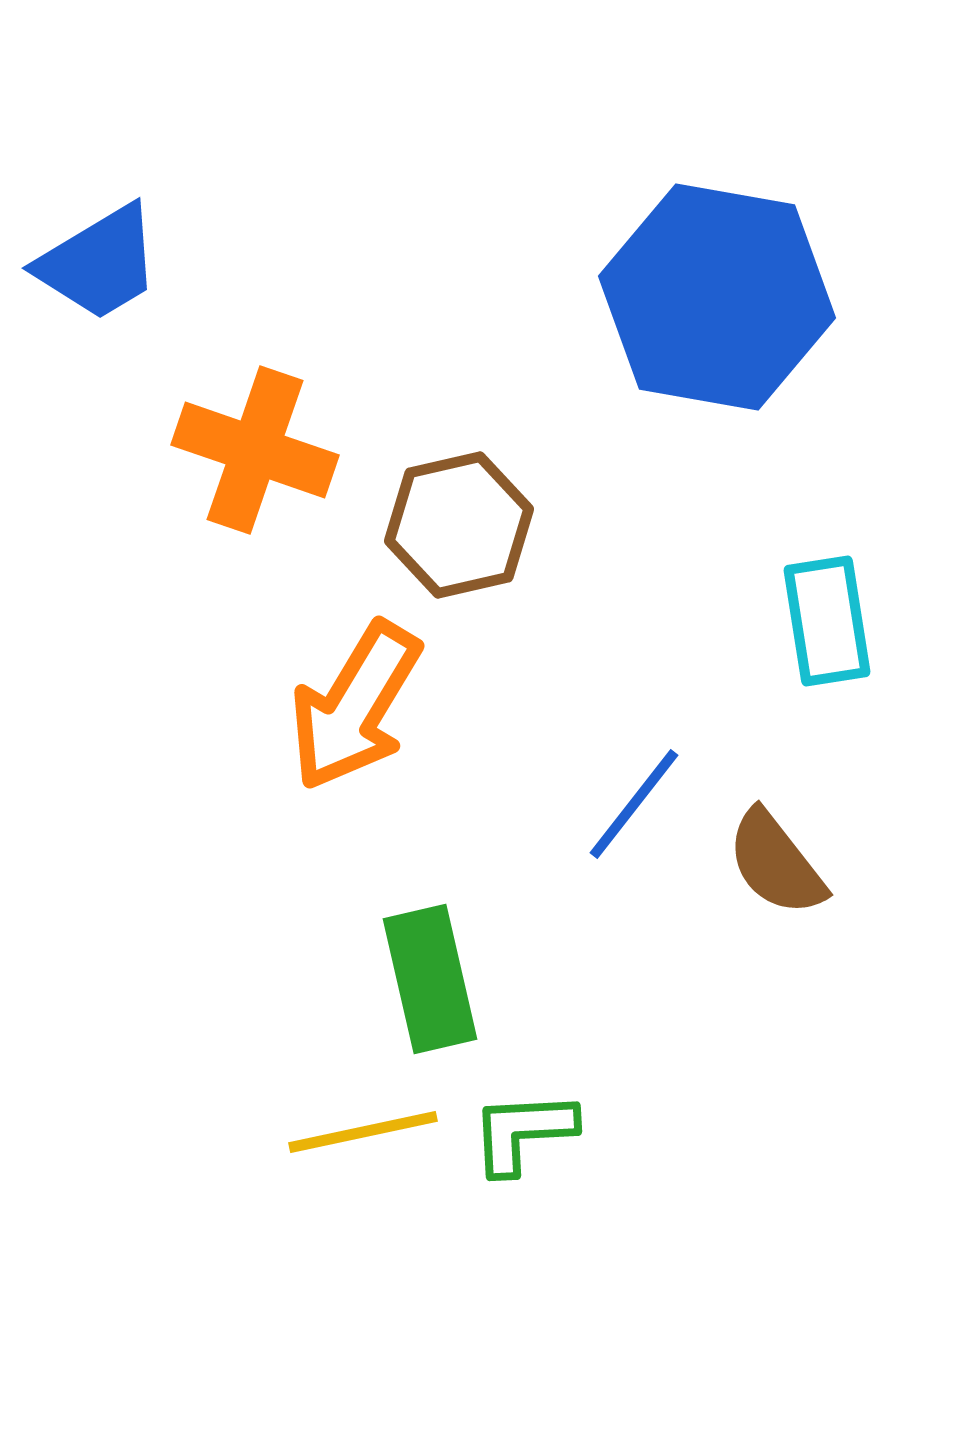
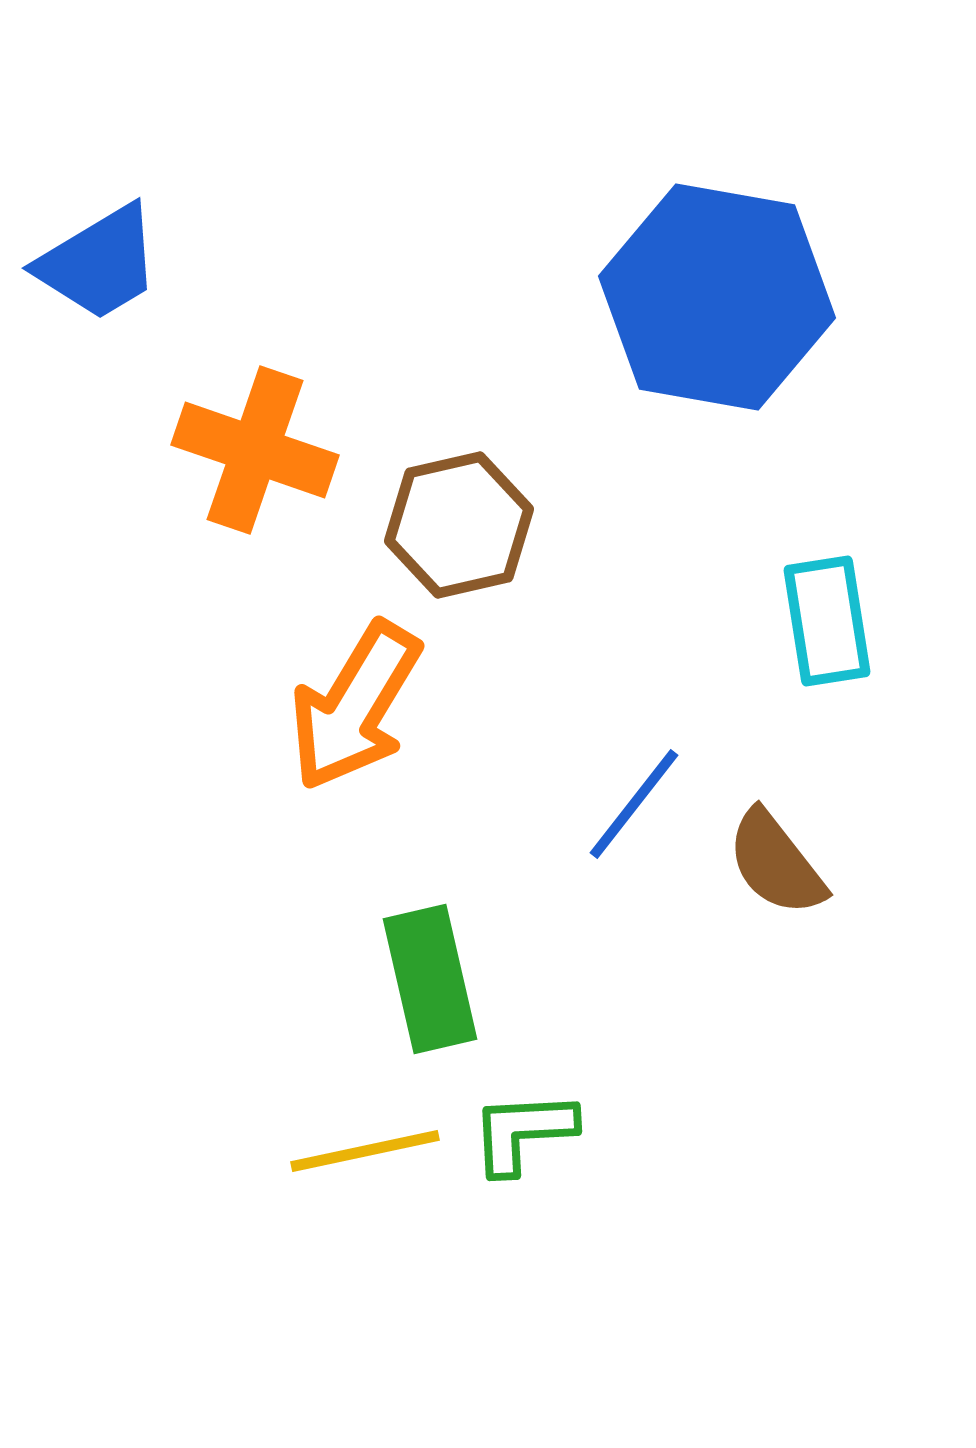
yellow line: moved 2 px right, 19 px down
